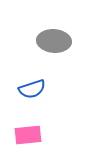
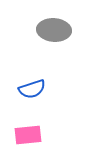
gray ellipse: moved 11 px up
